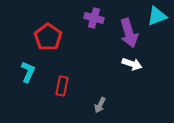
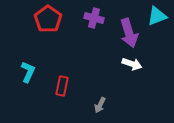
red pentagon: moved 18 px up
